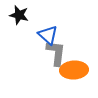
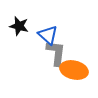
black star: moved 11 px down
orange ellipse: rotated 16 degrees clockwise
